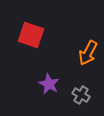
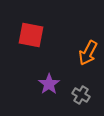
red square: rotated 8 degrees counterclockwise
purple star: rotated 10 degrees clockwise
